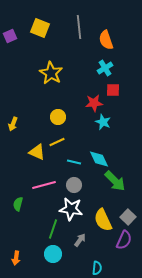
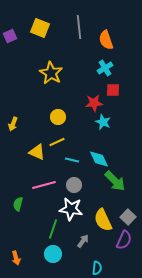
cyan line: moved 2 px left, 2 px up
gray arrow: moved 3 px right, 1 px down
orange arrow: rotated 24 degrees counterclockwise
